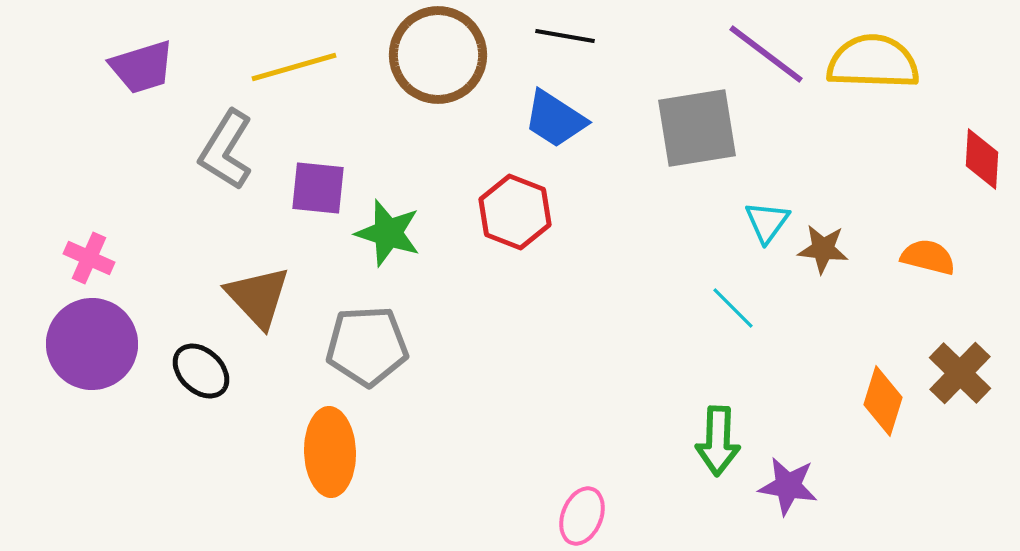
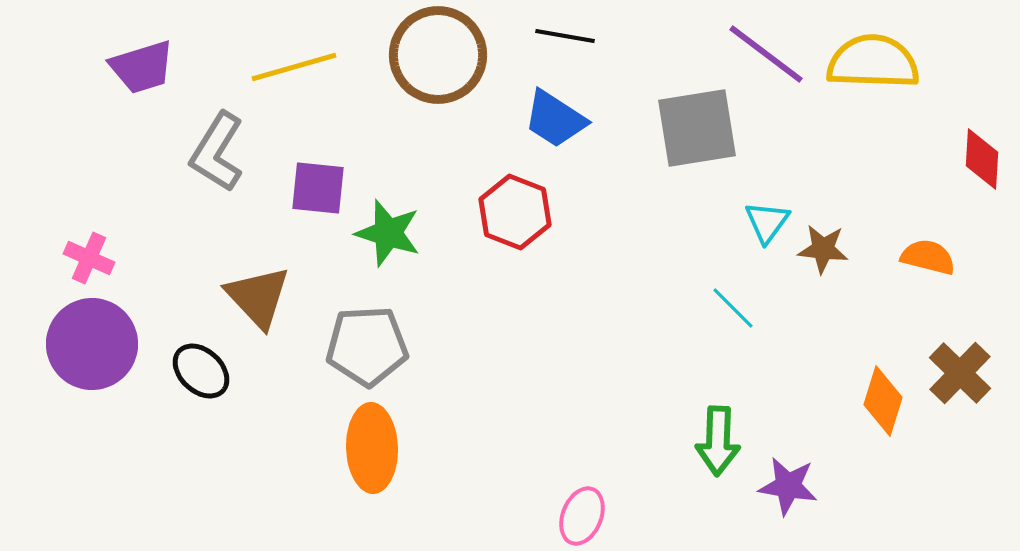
gray L-shape: moved 9 px left, 2 px down
orange ellipse: moved 42 px right, 4 px up
